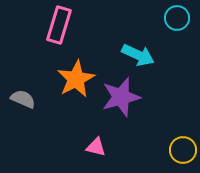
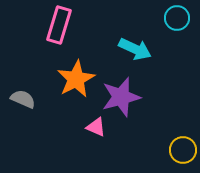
cyan arrow: moved 3 px left, 6 px up
pink triangle: moved 20 px up; rotated 10 degrees clockwise
